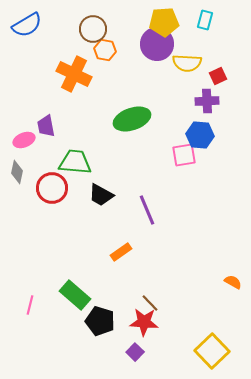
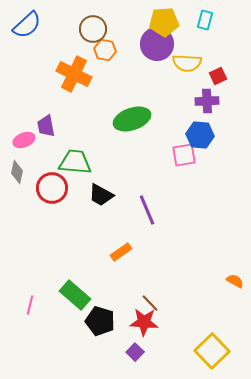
blue semicircle: rotated 12 degrees counterclockwise
orange semicircle: moved 2 px right, 1 px up
